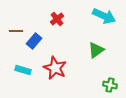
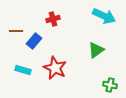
red cross: moved 4 px left; rotated 24 degrees clockwise
